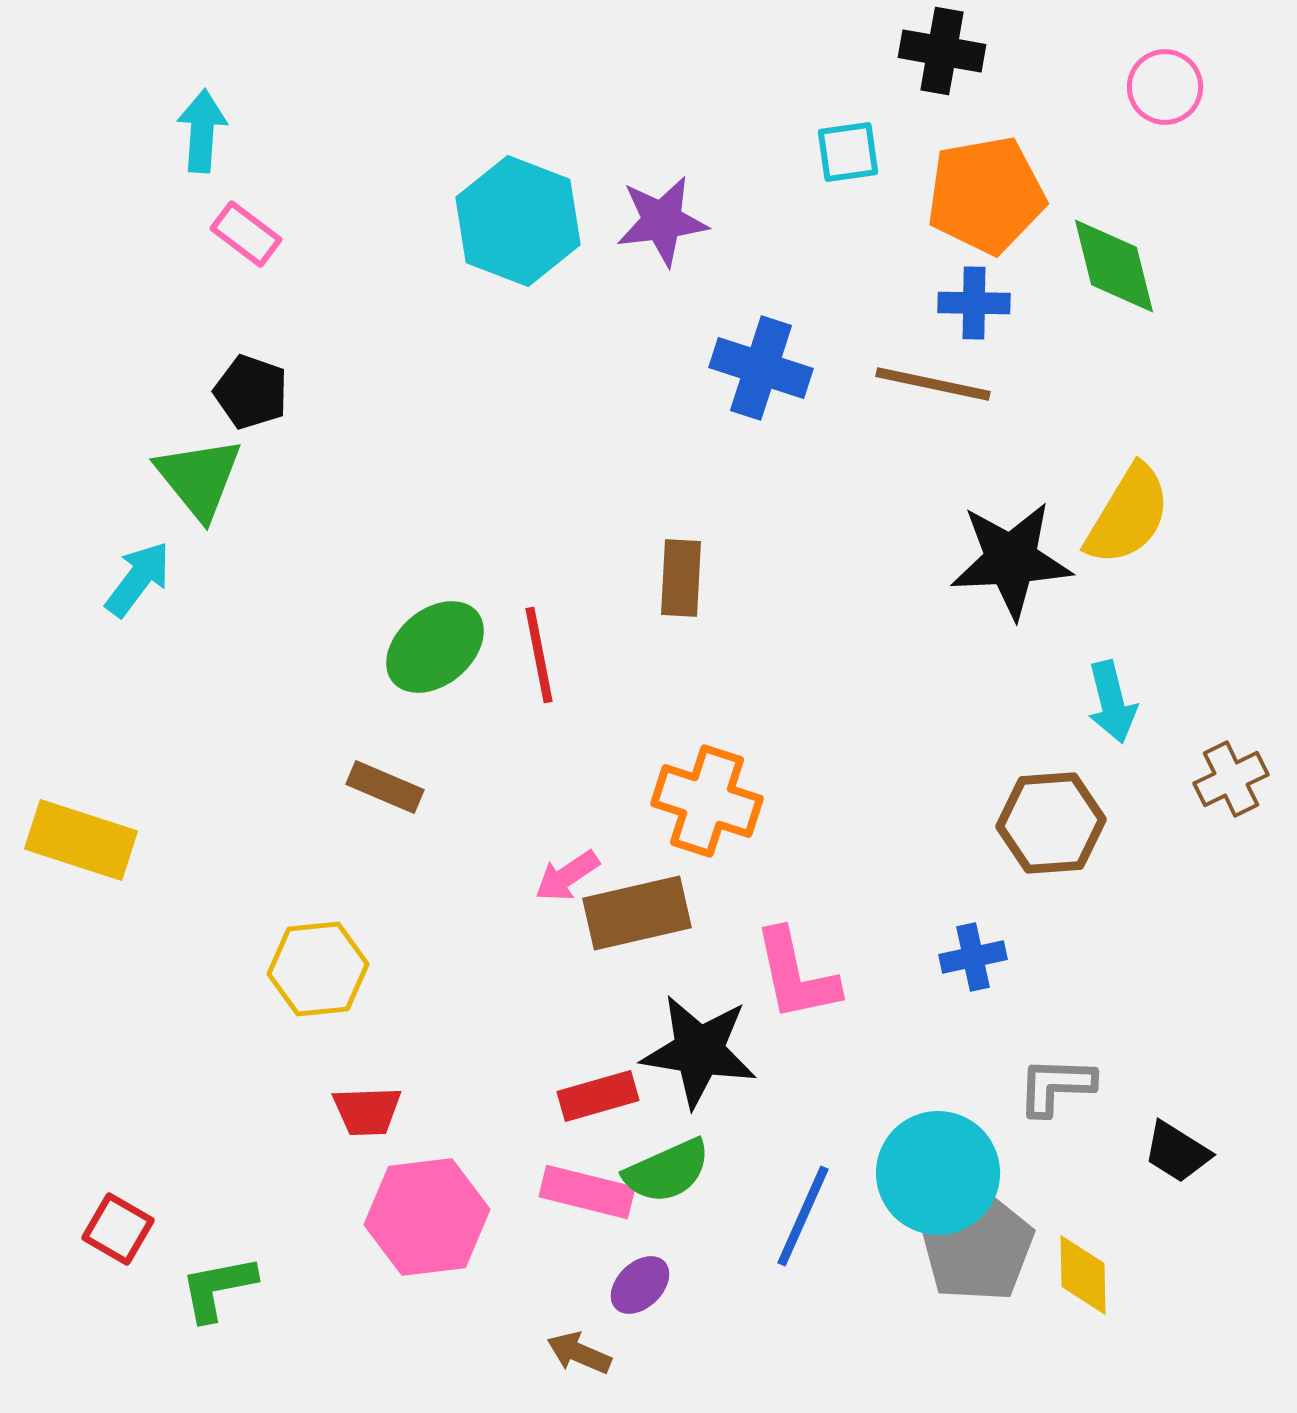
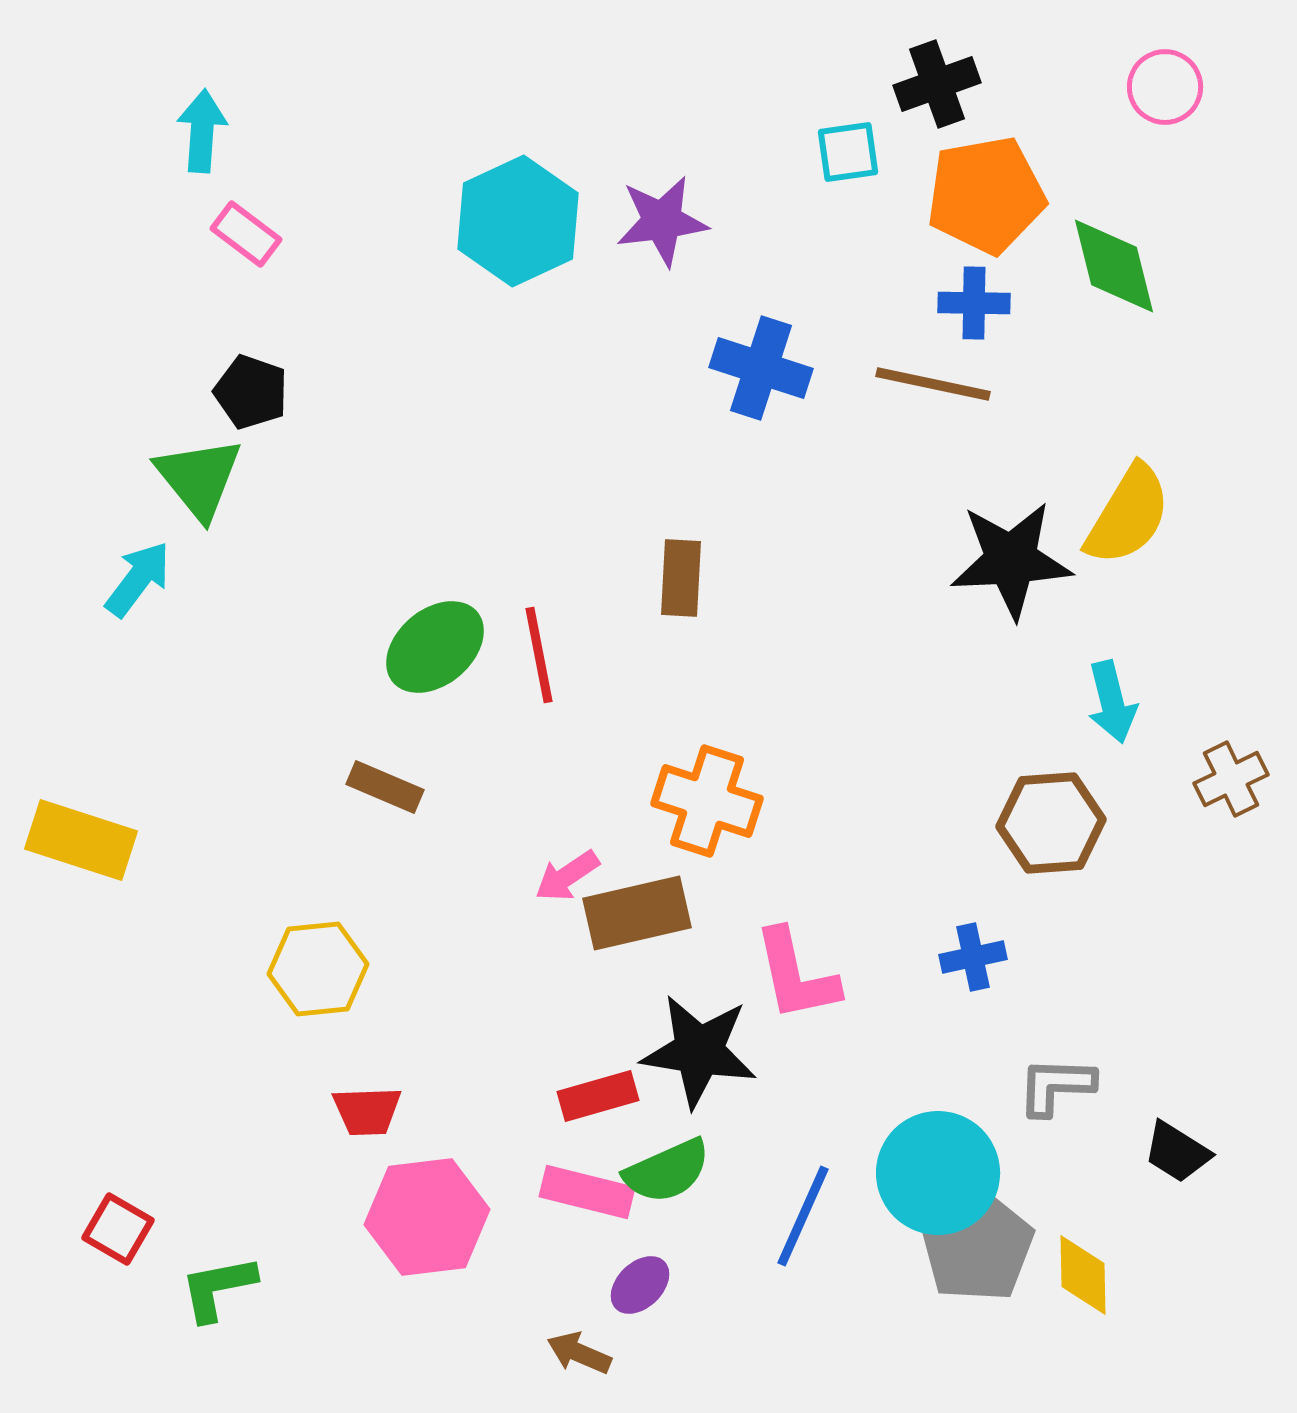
black cross at (942, 51): moved 5 px left, 33 px down; rotated 30 degrees counterclockwise
cyan hexagon at (518, 221): rotated 14 degrees clockwise
